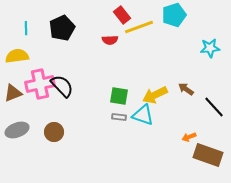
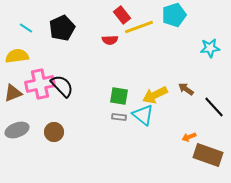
cyan line: rotated 56 degrees counterclockwise
cyan triangle: rotated 20 degrees clockwise
